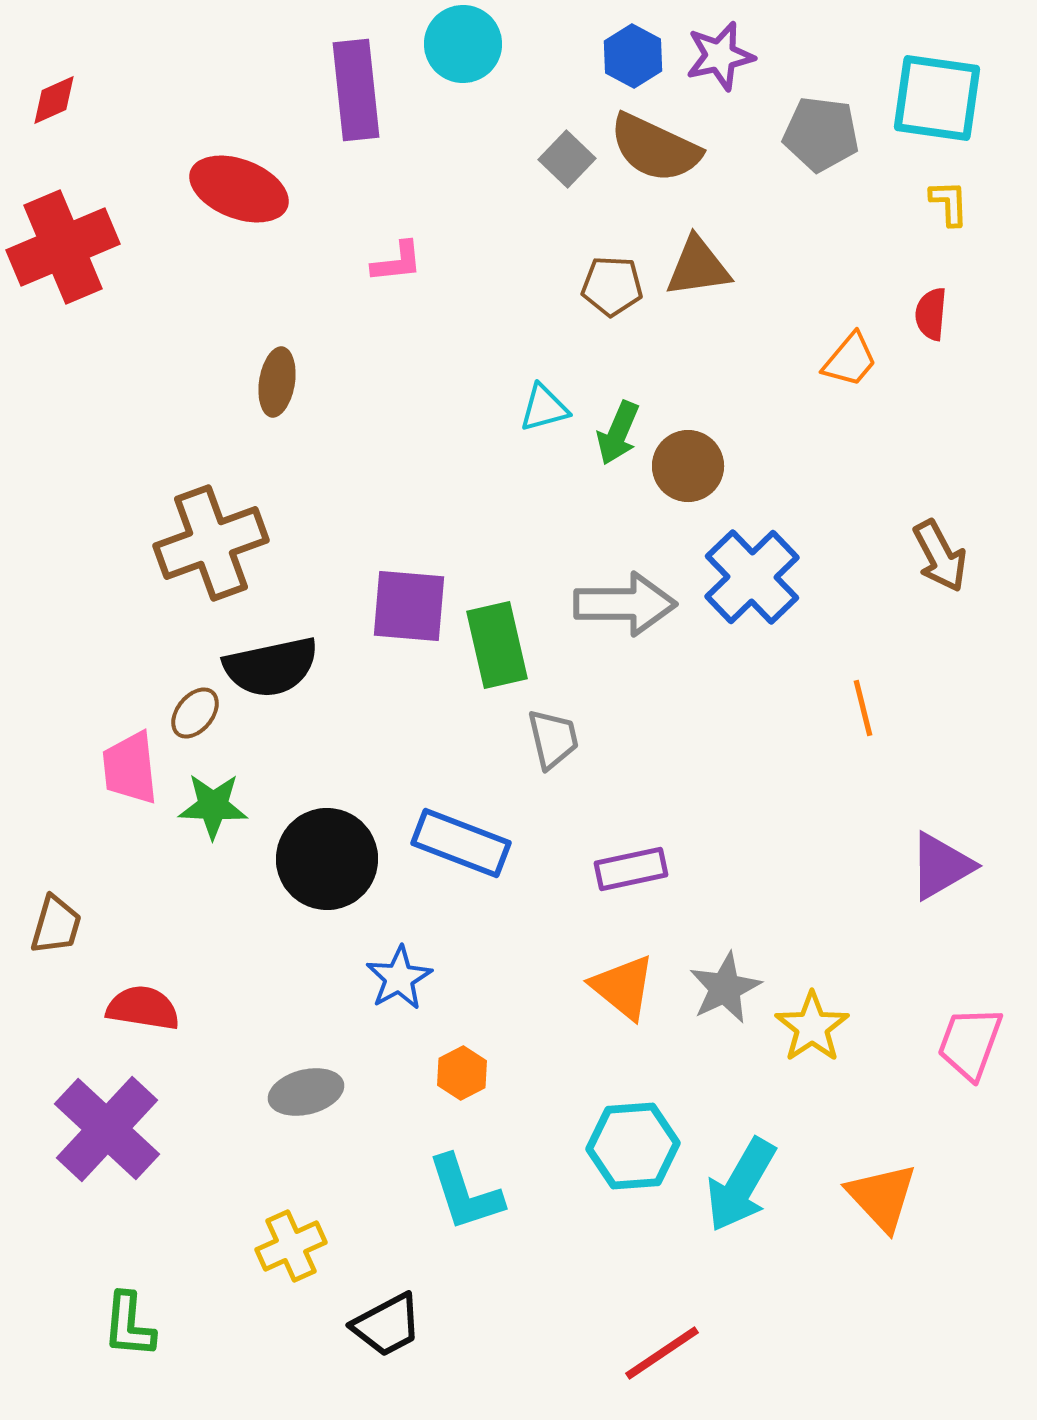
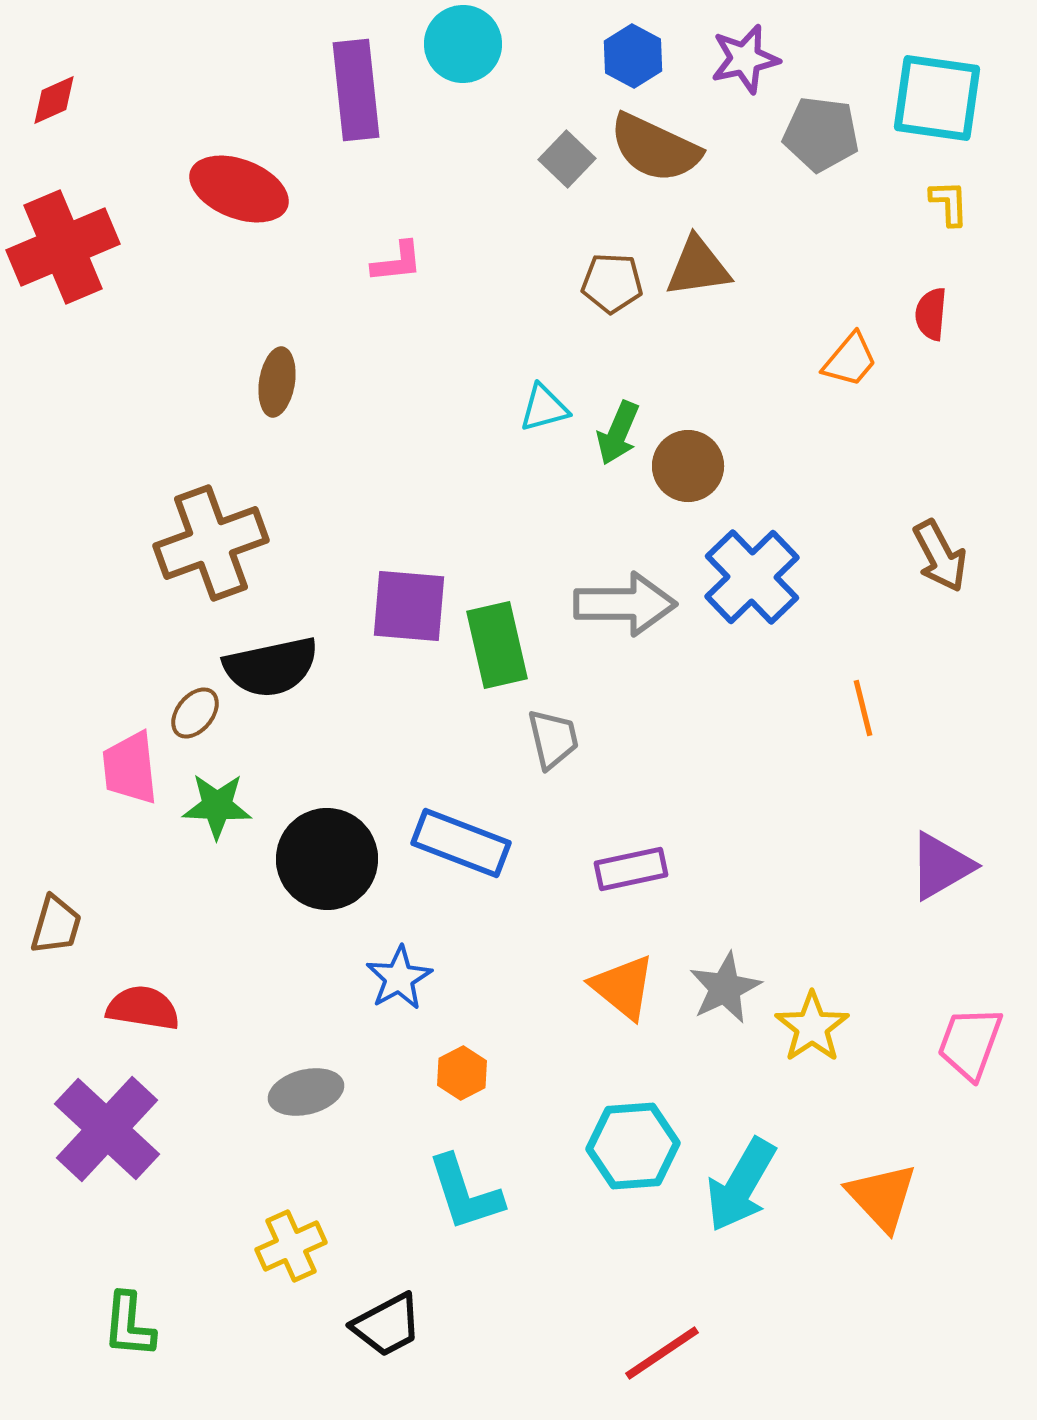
purple star at (720, 56): moved 25 px right, 3 px down
brown pentagon at (612, 286): moved 3 px up
green star at (213, 806): moved 4 px right
